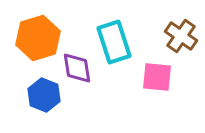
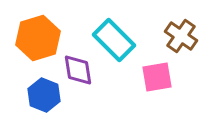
cyan rectangle: moved 2 px up; rotated 27 degrees counterclockwise
purple diamond: moved 1 px right, 2 px down
pink square: rotated 16 degrees counterclockwise
